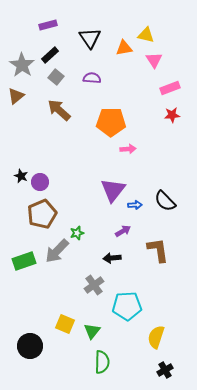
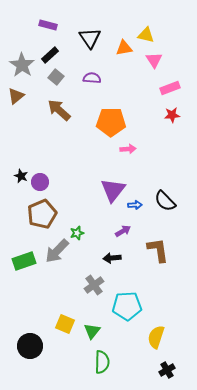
purple rectangle: rotated 30 degrees clockwise
black cross: moved 2 px right
